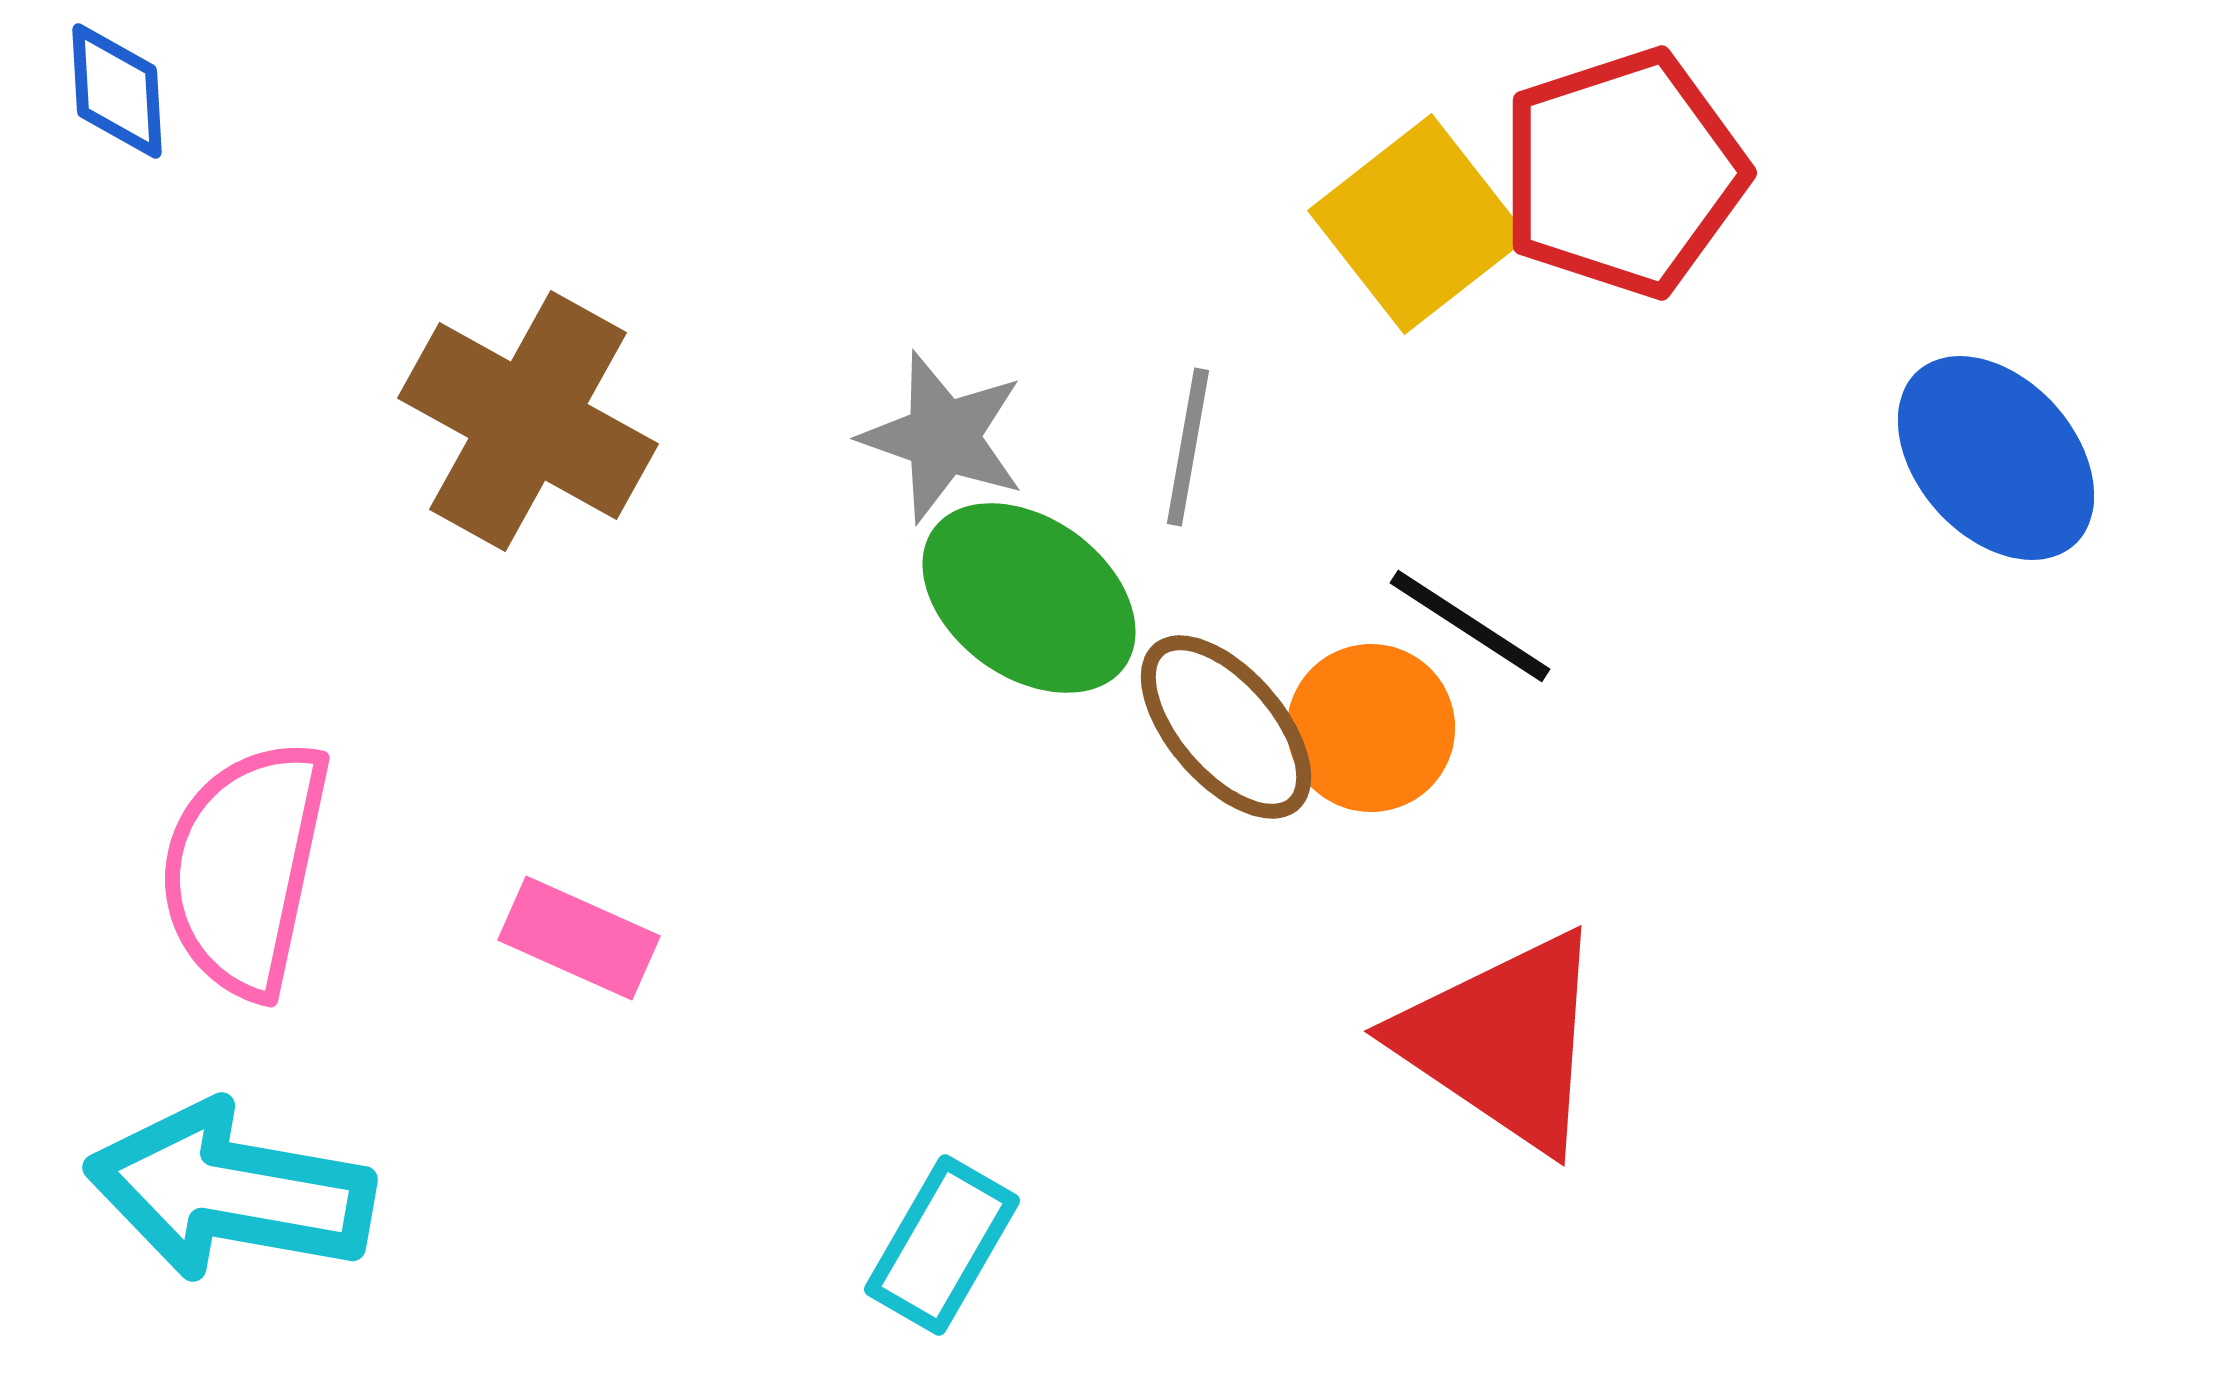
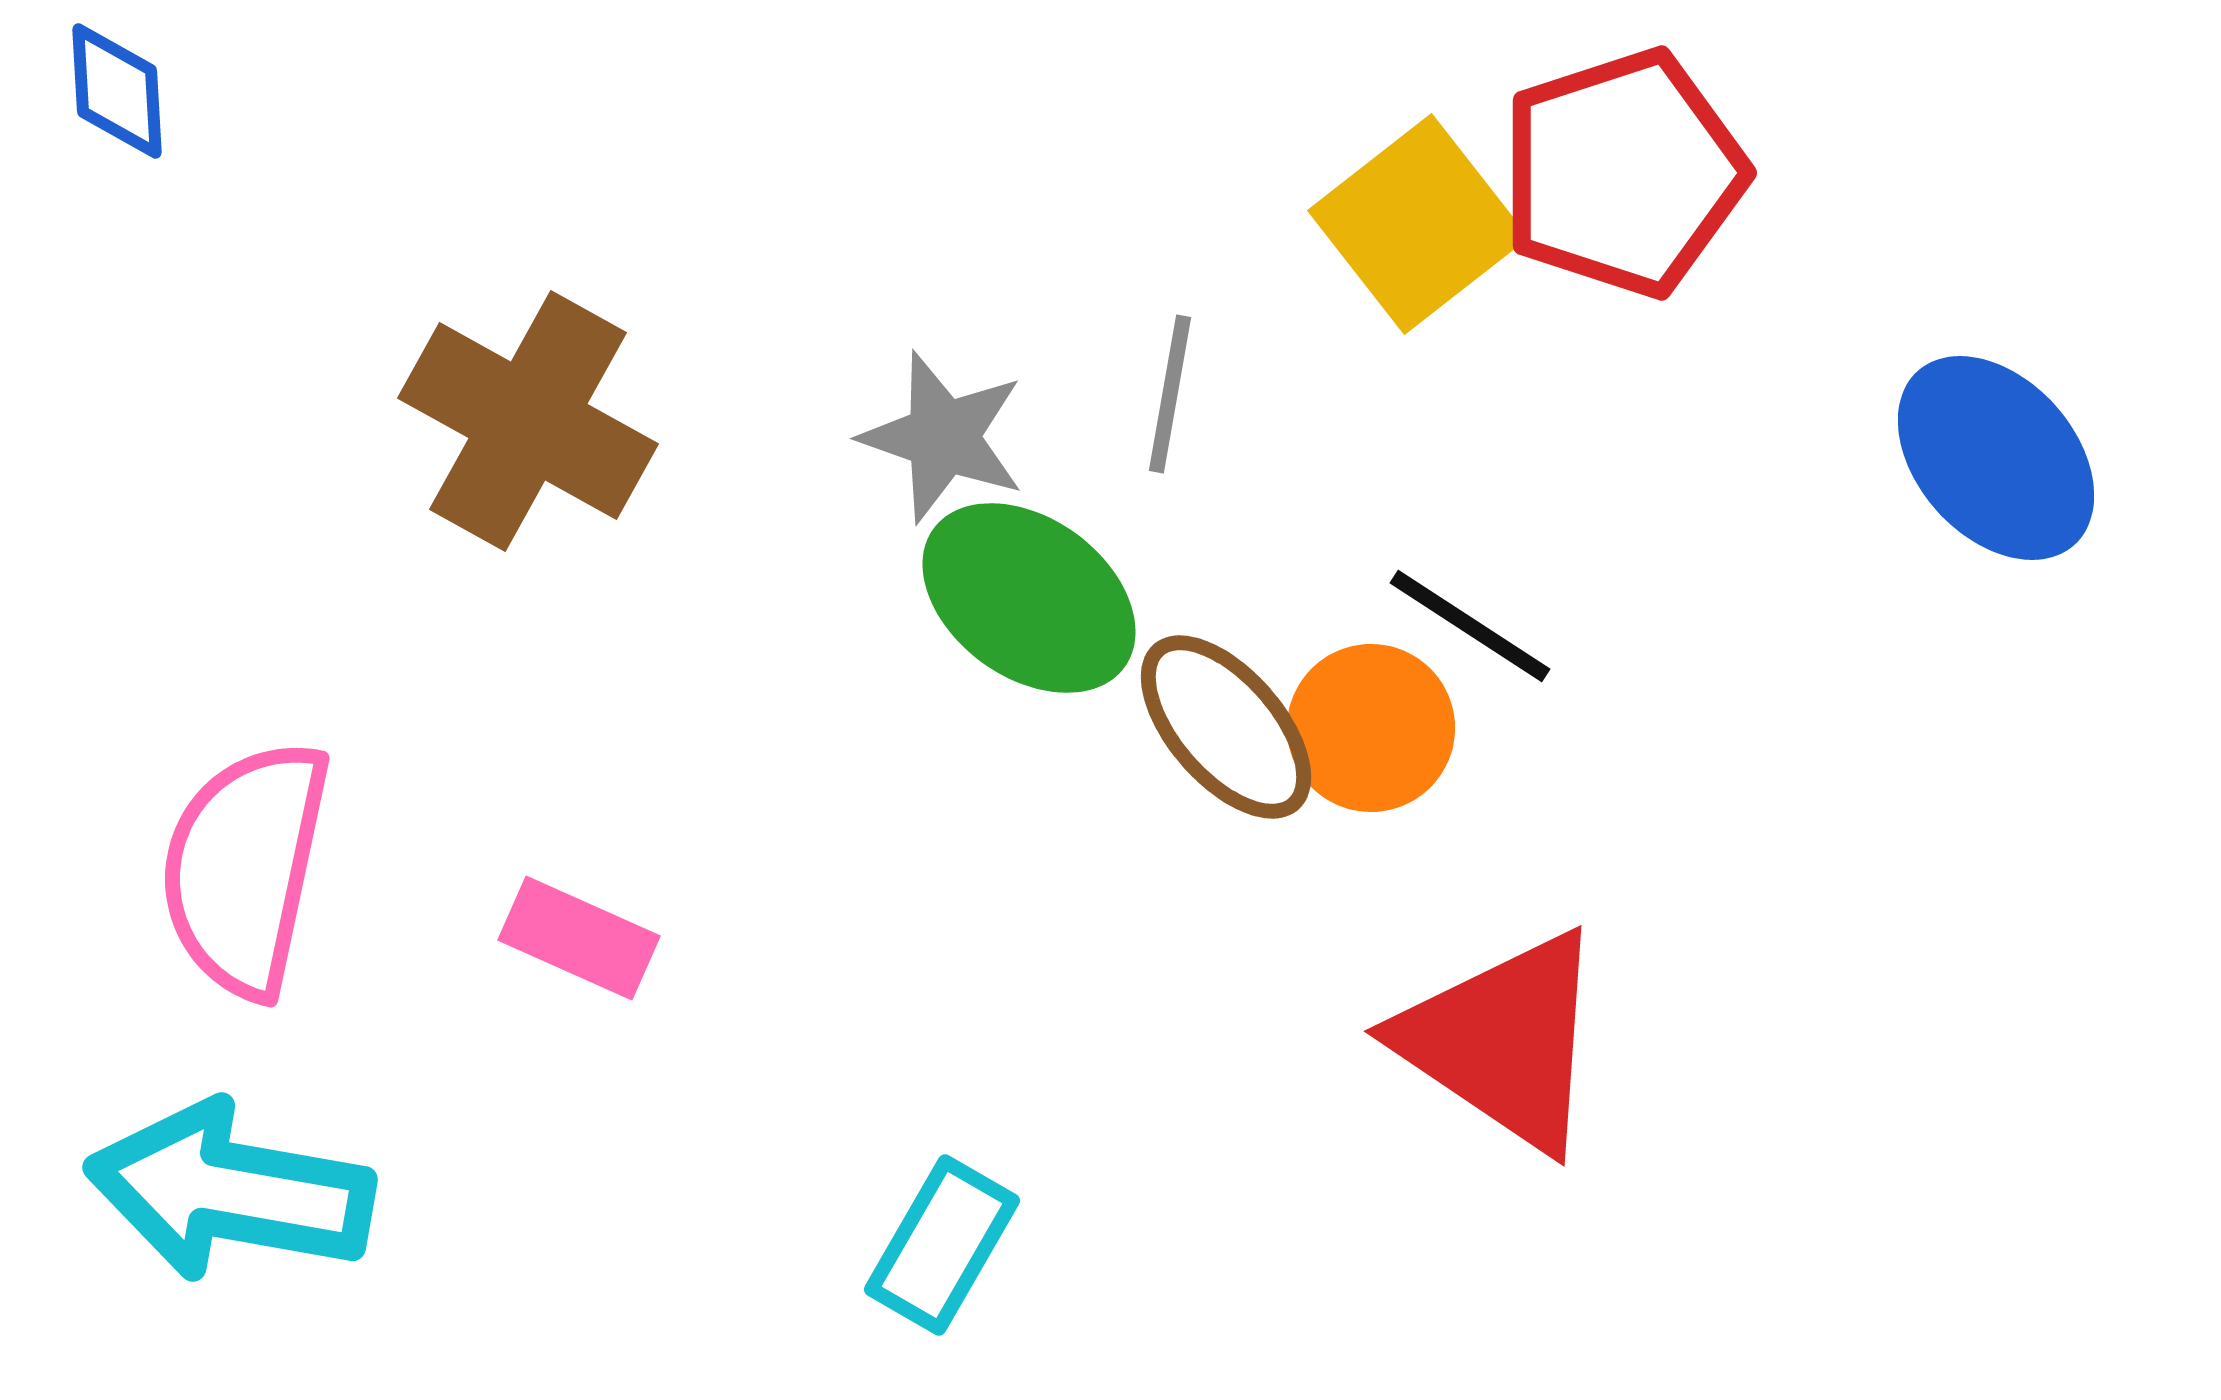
gray line: moved 18 px left, 53 px up
